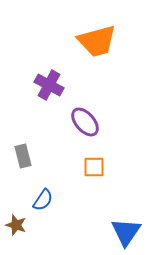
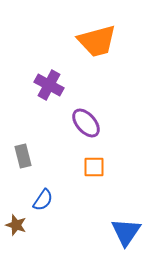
purple ellipse: moved 1 px right, 1 px down
